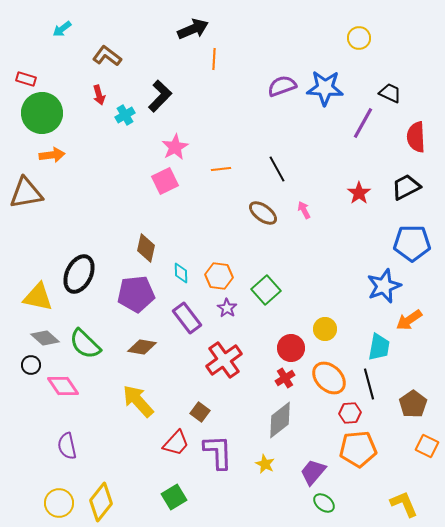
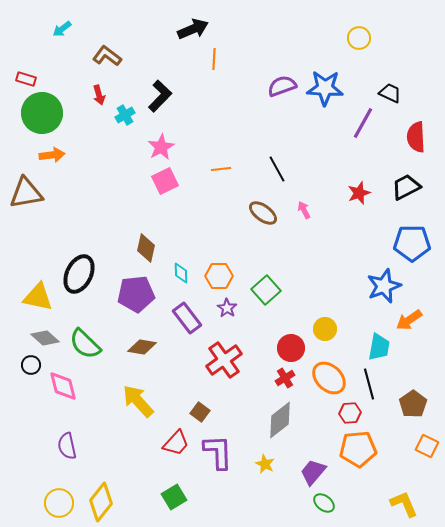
pink star at (175, 147): moved 14 px left
red star at (359, 193): rotated 15 degrees clockwise
orange hexagon at (219, 276): rotated 8 degrees counterclockwise
pink diamond at (63, 386): rotated 20 degrees clockwise
